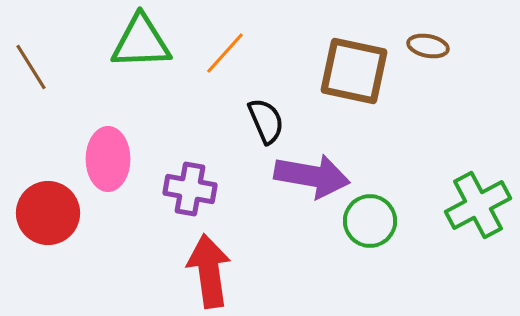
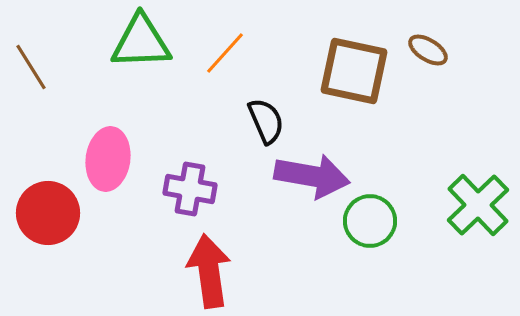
brown ellipse: moved 4 px down; rotated 21 degrees clockwise
pink ellipse: rotated 8 degrees clockwise
green cross: rotated 16 degrees counterclockwise
